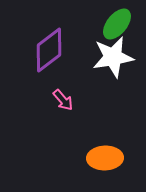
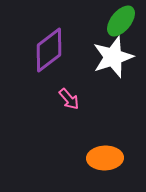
green ellipse: moved 4 px right, 3 px up
white star: rotated 9 degrees counterclockwise
pink arrow: moved 6 px right, 1 px up
